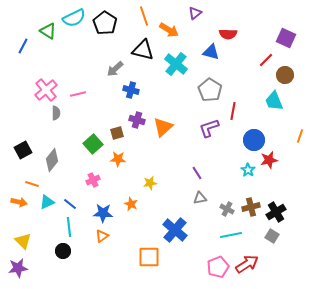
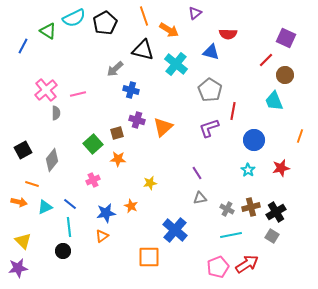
black pentagon at (105, 23): rotated 10 degrees clockwise
red star at (269, 160): moved 12 px right, 8 px down
cyan triangle at (47, 202): moved 2 px left, 5 px down
orange star at (131, 204): moved 2 px down
blue star at (103, 213): moved 3 px right; rotated 12 degrees counterclockwise
